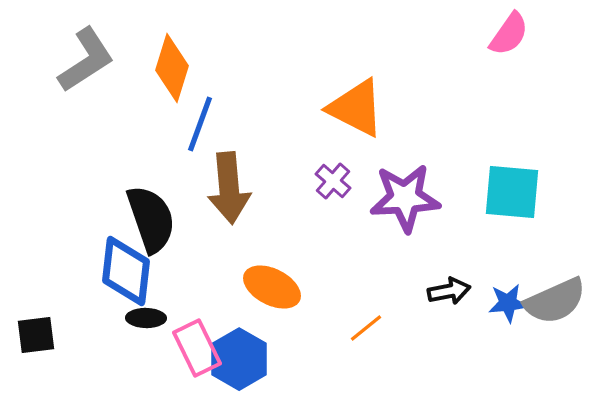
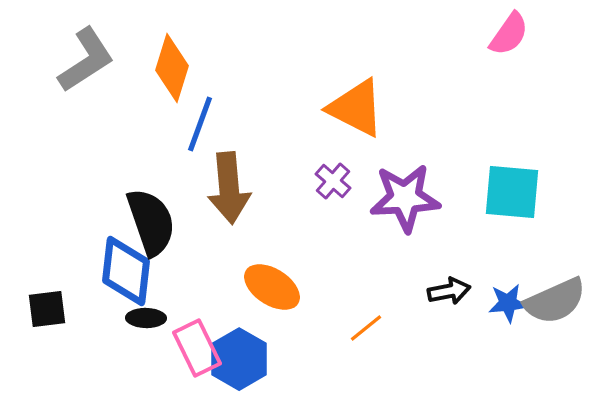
black semicircle: moved 3 px down
orange ellipse: rotated 6 degrees clockwise
black square: moved 11 px right, 26 px up
